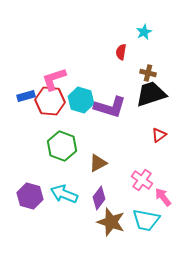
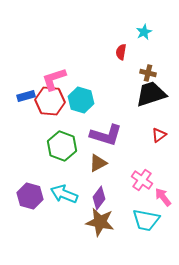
purple L-shape: moved 4 px left, 28 px down
brown star: moved 11 px left; rotated 8 degrees counterclockwise
